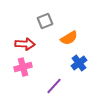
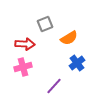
gray square: moved 3 px down
blue cross: moved 2 px left
